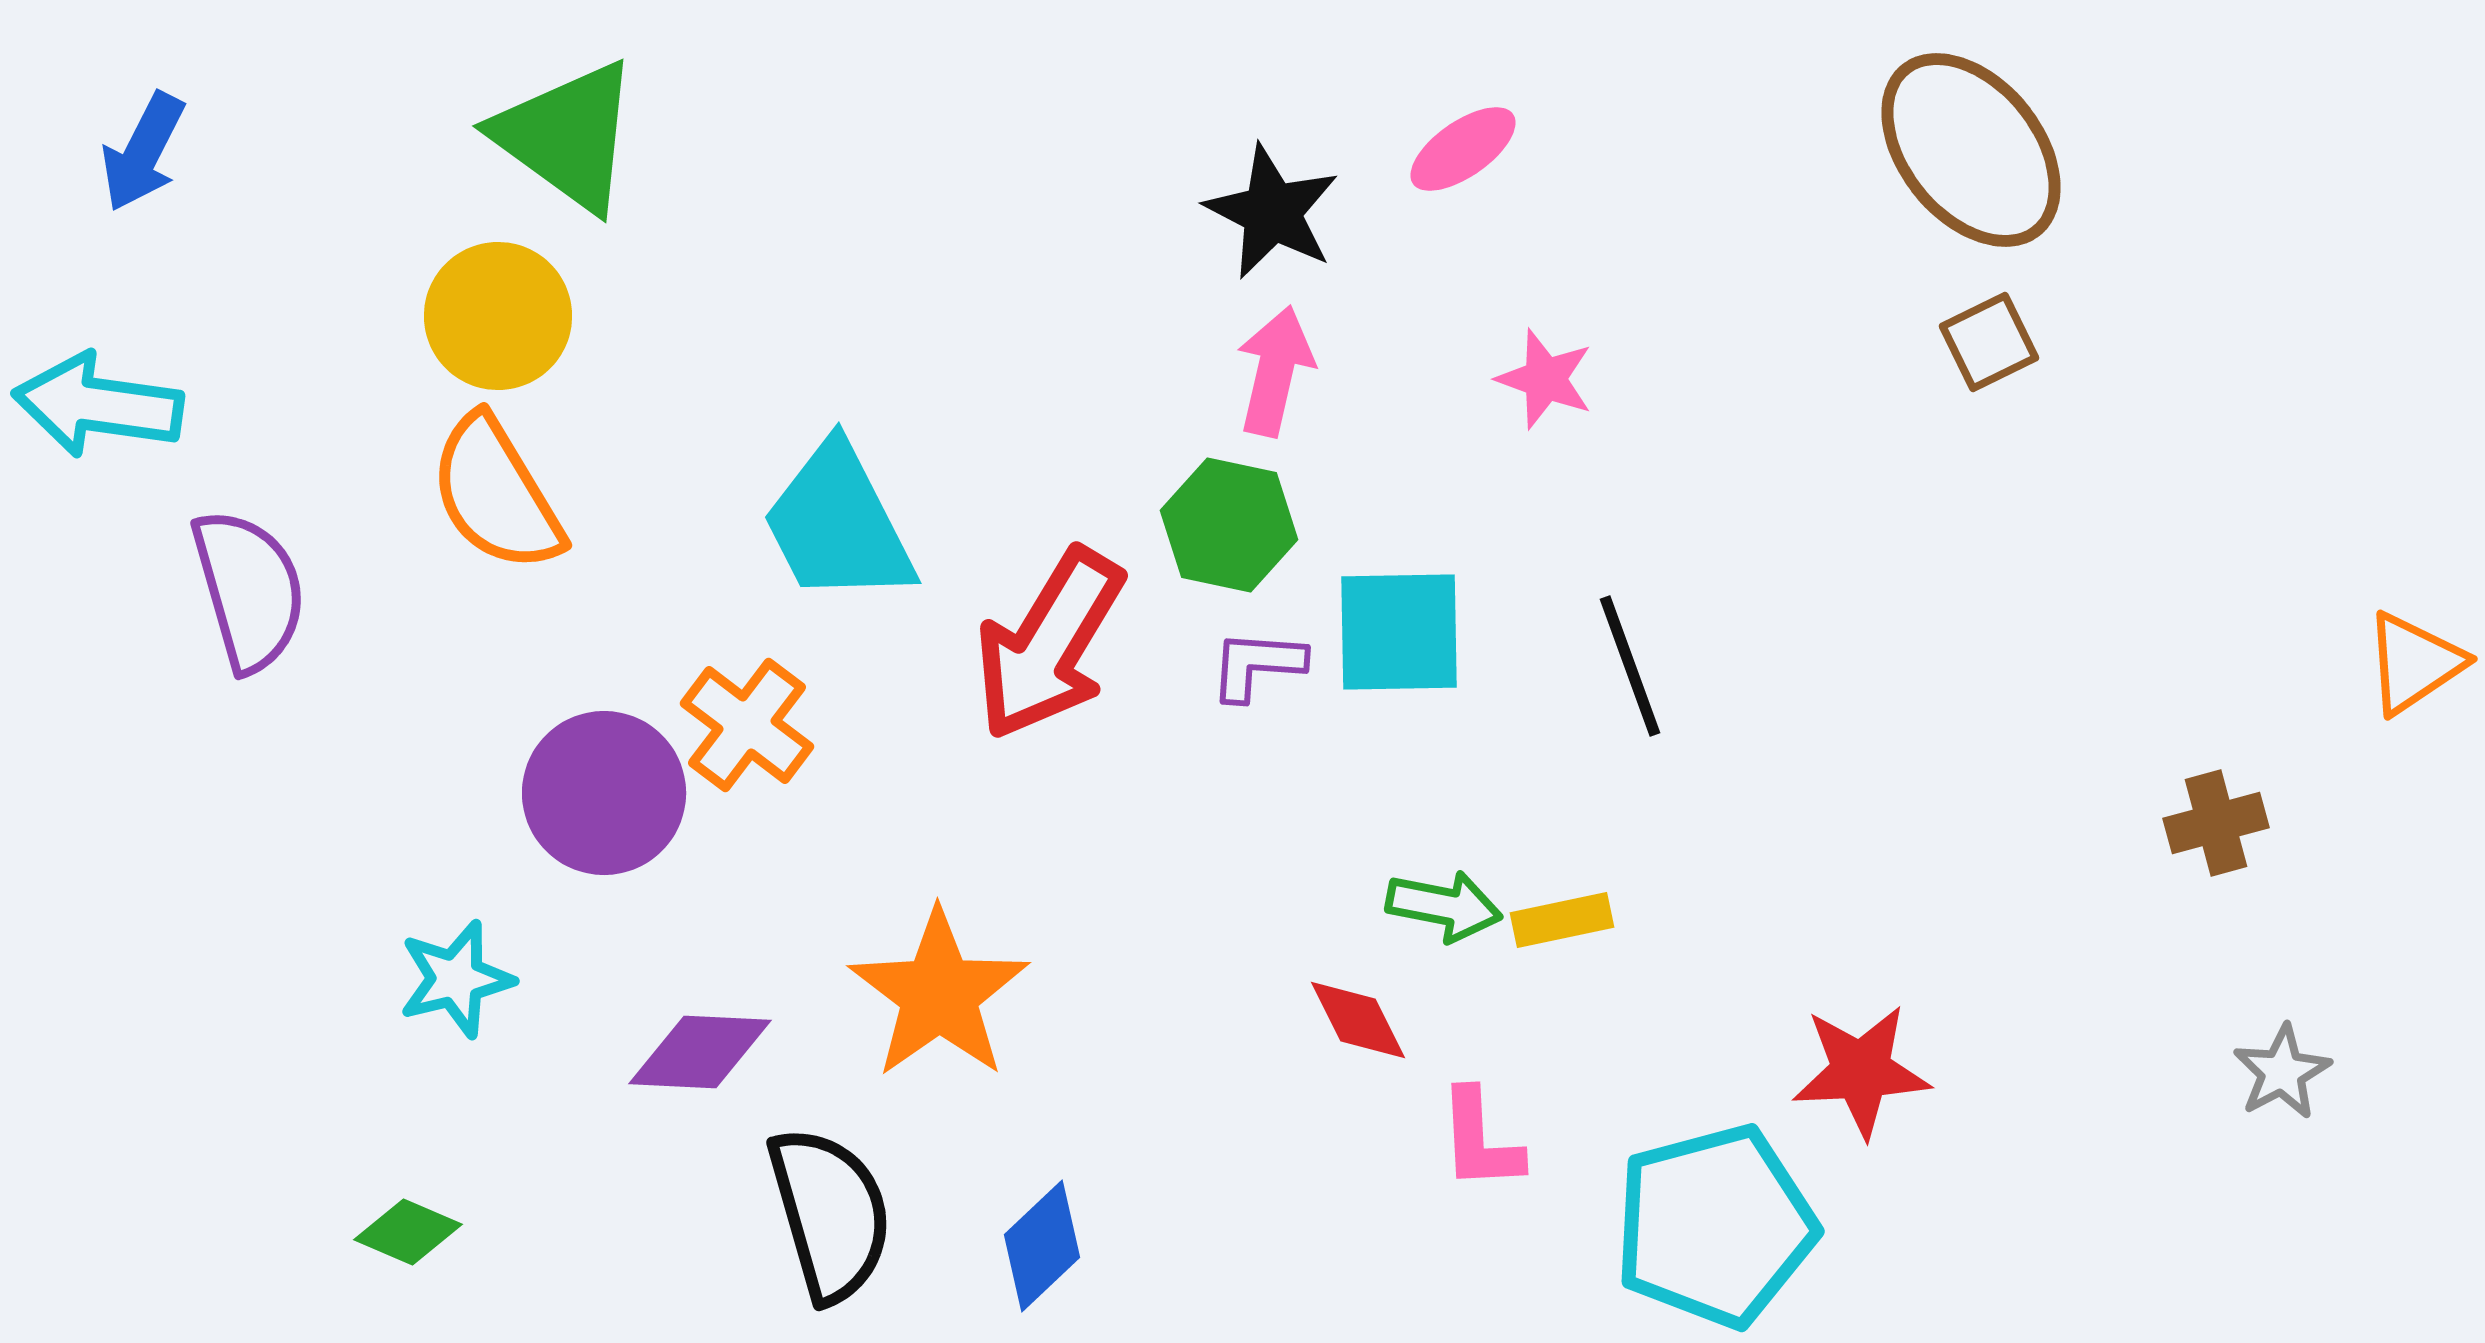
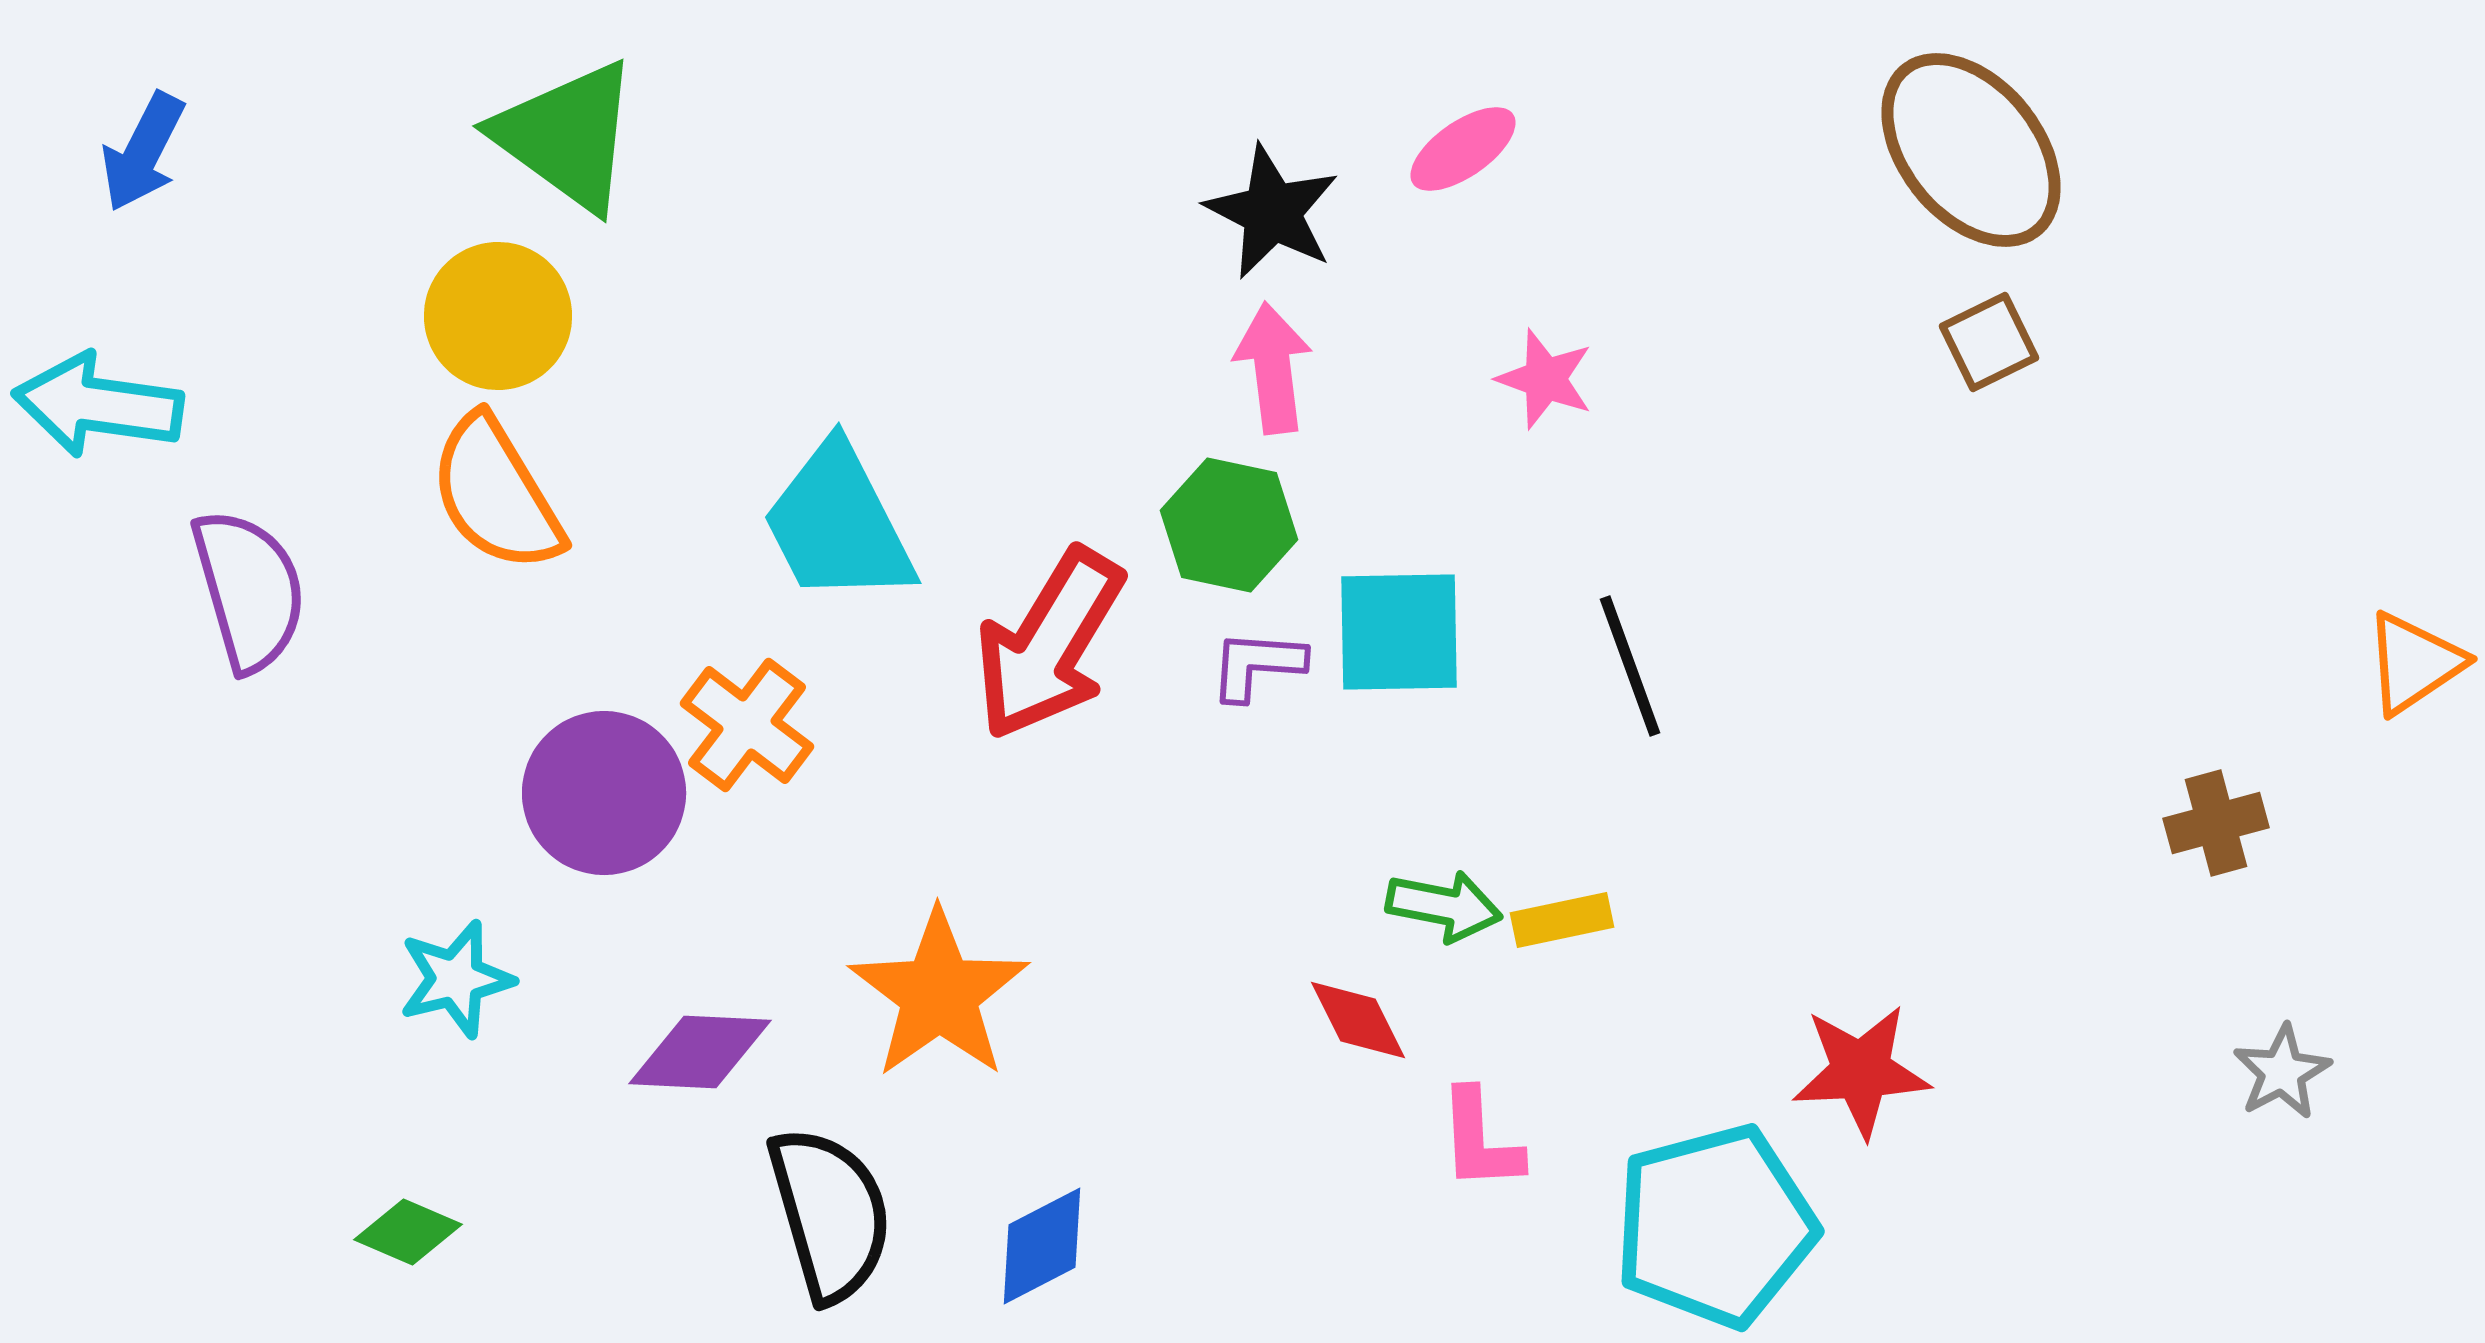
pink arrow: moved 2 px left, 3 px up; rotated 20 degrees counterclockwise
blue diamond: rotated 16 degrees clockwise
